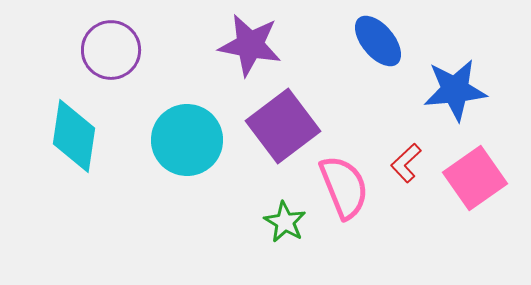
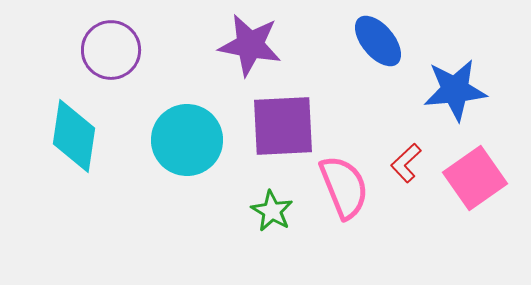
purple square: rotated 34 degrees clockwise
green star: moved 13 px left, 11 px up
